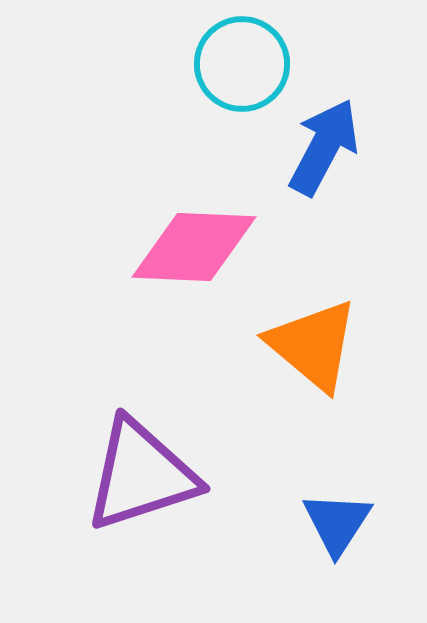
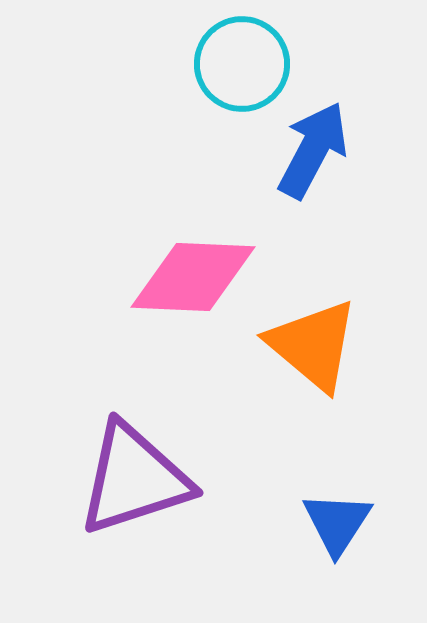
blue arrow: moved 11 px left, 3 px down
pink diamond: moved 1 px left, 30 px down
purple triangle: moved 7 px left, 4 px down
